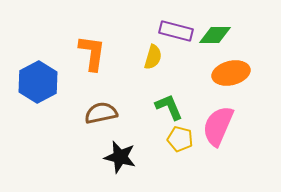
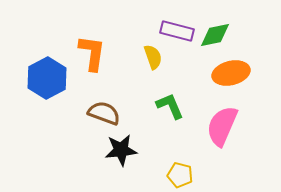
purple rectangle: moved 1 px right
green diamond: rotated 12 degrees counterclockwise
yellow semicircle: rotated 35 degrees counterclockwise
blue hexagon: moved 9 px right, 4 px up
green L-shape: moved 1 px right, 1 px up
brown semicircle: moved 3 px right; rotated 32 degrees clockwise
pink semicircle: moved 4 px right
yellow pentagon: moved 36 px down
black star: moved 1 px right, 7 px up; rotated 20 degrees counterclockwise
